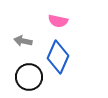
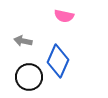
pink semicircle: moved 6 px right, 5 px up
blue diamond: moved 4 px down
